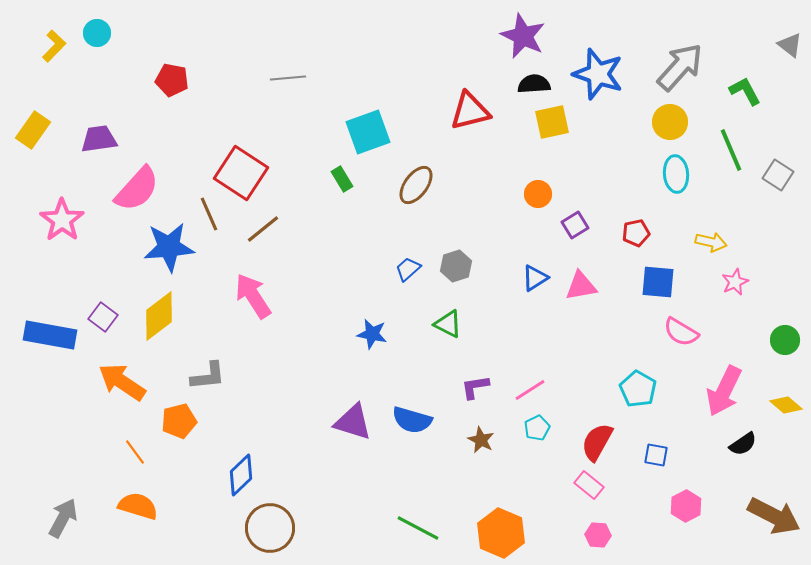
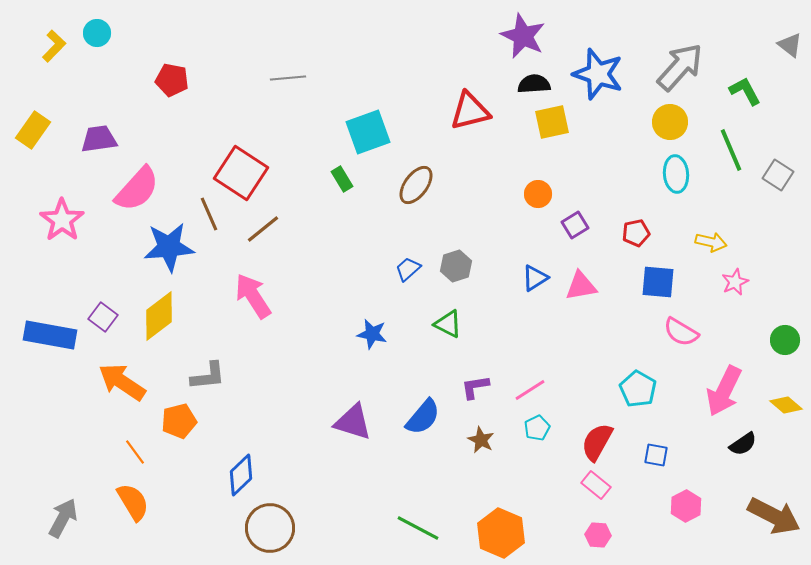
blue semicircle at (412, 420): moved 11 px right, 3 px up; rotated 66 degrees counterclockwise
pink rectangle at (589, 485): moved 7 px right
orange semicircle at (138, 506): moved 5 px left, 4 px up; rotated 42 degrees clockwise
